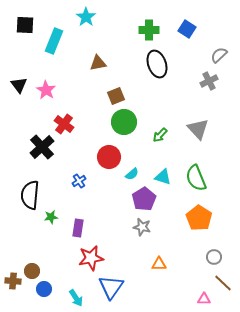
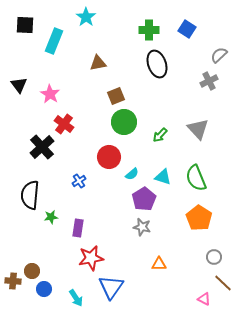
pink star: moved 4 px right, 4 px down
pink triangle: rotated 24 degrees clockwise
